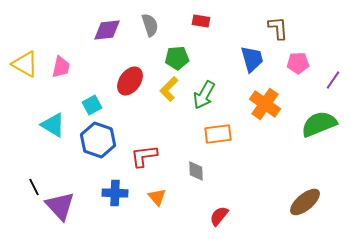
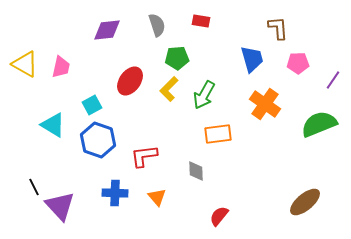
gray semicircle: moved 7 px right
